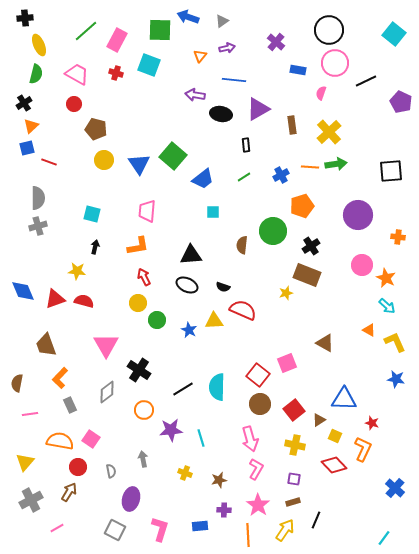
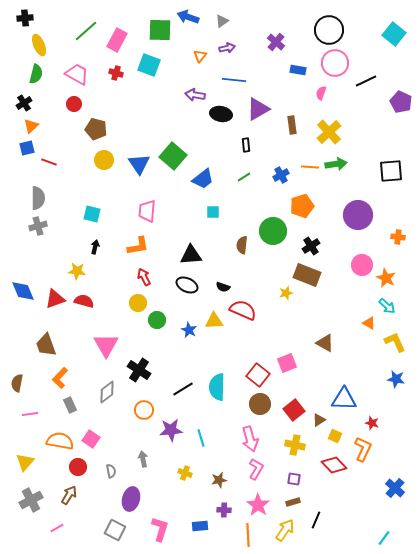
orange triangle at (369, 330): moved 7 px up
brown arrow at (69, 492): moved 3 px down
